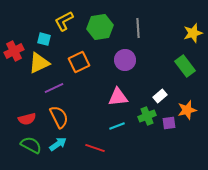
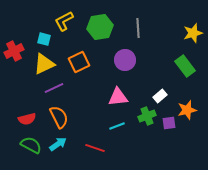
yellow triangle: moved 5 px right, 1 px down
